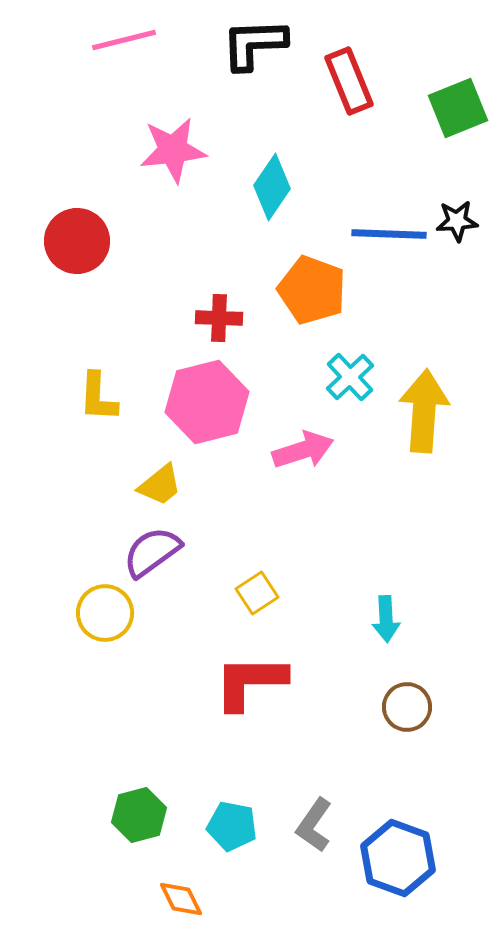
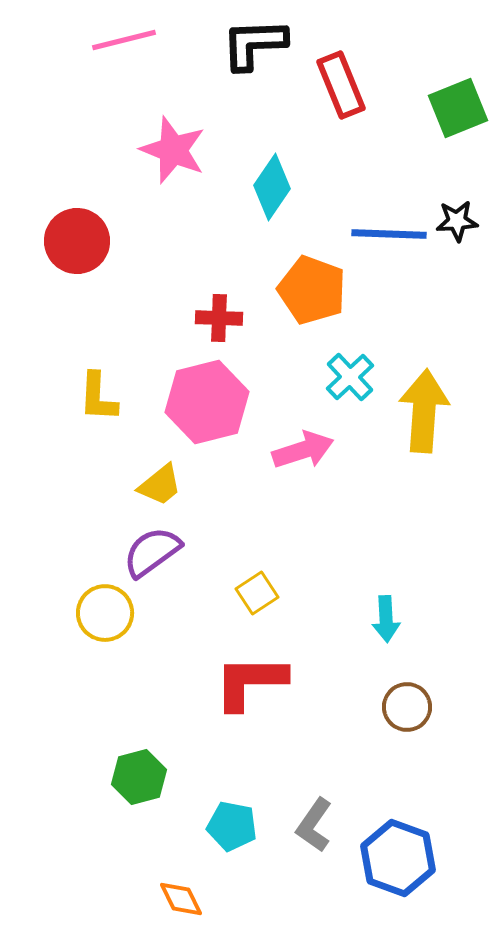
red rectangle: moved 8 px left, 4 px down
pink star: rotated 28 degrees clockwise
green hexagon: moved 38 px up
